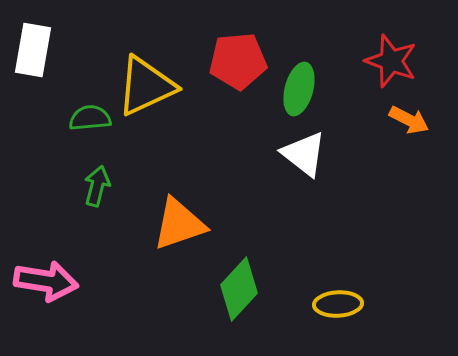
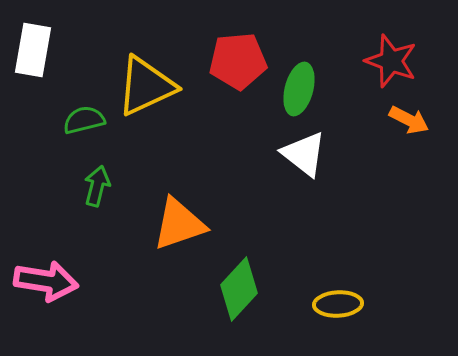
green semicircle: moved 6 px left, 2 px down; rotated 9 degrees counterclockwise
